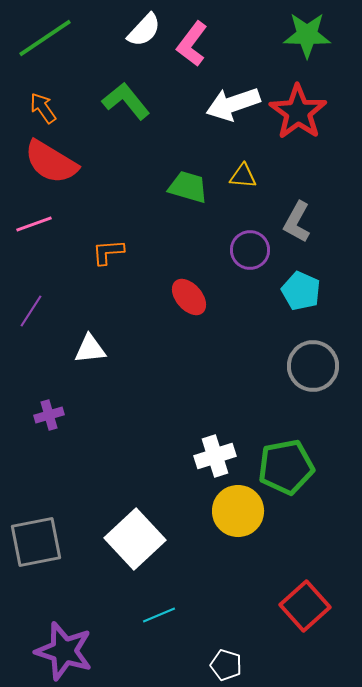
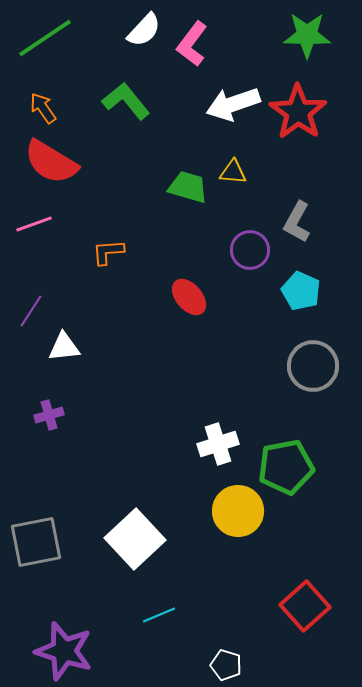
yellow triangle: moved 10 px left, 4 px up
white triangle: moved 26 px left, 2 px up
white cross: moved 3 px right, 12 px up
